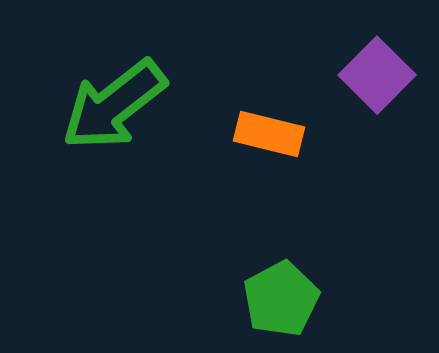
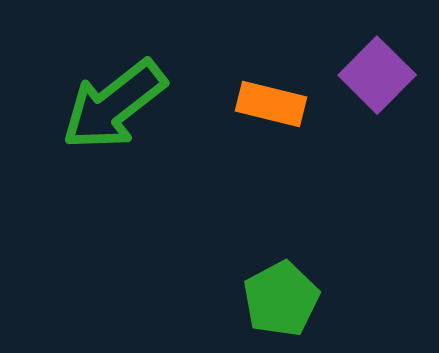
orange rectangle: moved 2 px right, 30 px up
